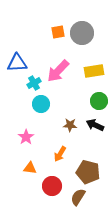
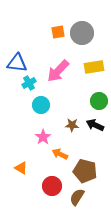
blue triangle: rotated 10 degrees clockwise
yellow rectangle: moved 4 px up
cyan cross: moved 5 px left
cyan circle: moved 1 px down
brown star: moved 2 px right
pink star: moved 17 px right
orange arrow: rotated 84 degrees clockwise
orange triangle: moved 9 px left; rotated 24 degrees clockwise
brown pentagon: moved 3 px left, 1 px up
brown semicircle: moved 1 px left
